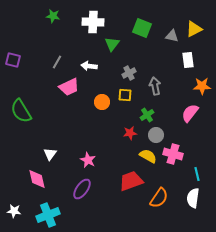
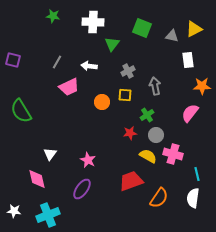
gray cross: moved 1 px left, 2 px up
